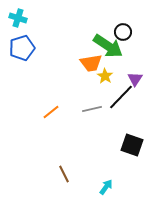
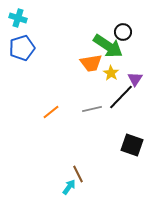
yellow star: moved 6 px right, 3 px up
brown line: moved 14 px right
cyan arrow: moved 37 px left
